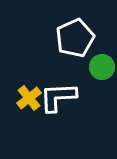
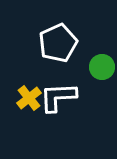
white pentagon: moved 17 px left, 5 px down
